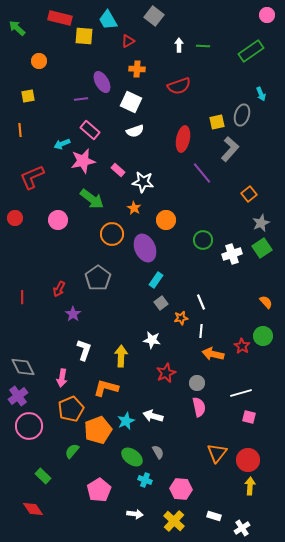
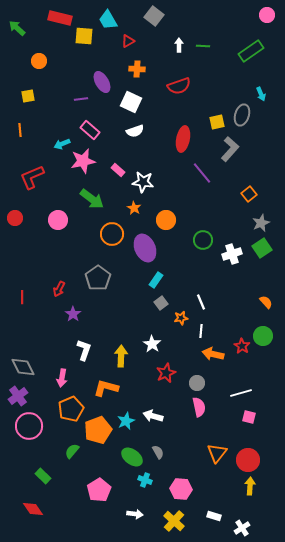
white star at (152, 340): moved 4 px down; rotated 24 degrees clockwise
